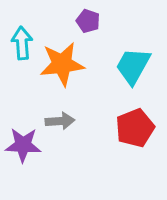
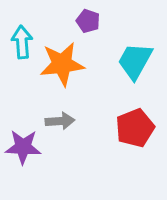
cyan arrow: moved 1 px up
cyan trapezoid: moved 2 px right, 5 px up
purple star: moved 2 px down
